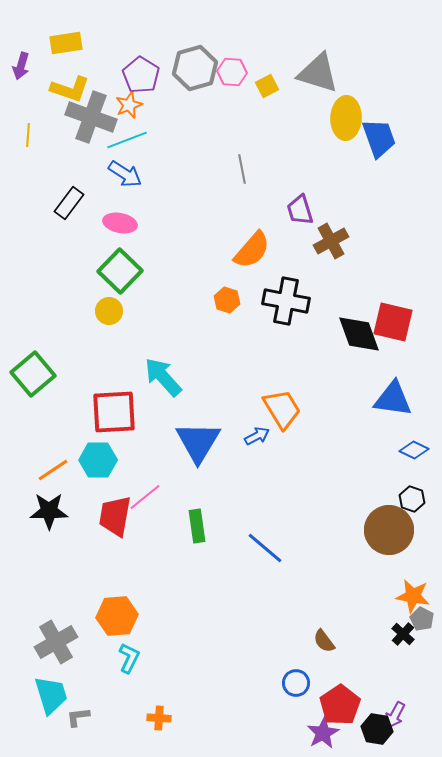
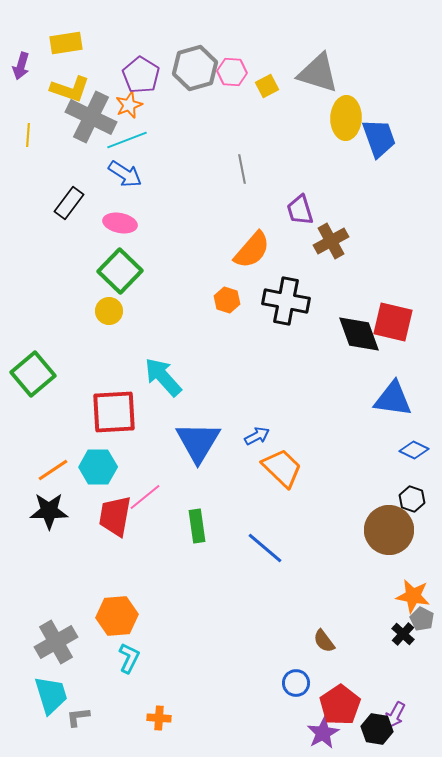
gray cross at (91, 117): rotated 6 degrees clockwise
orange trapezoid at (282, 409): moved 59 px down; rotated 15 degrees counterclockwise
cyan hexagon at (98, 460): moved 7 px down
